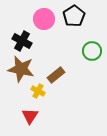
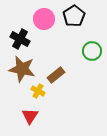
black cross: moved 2 px left, 2 px up
brown star: moved 1 px right
